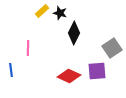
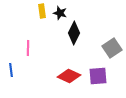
yellow rectangle: rotated 56 degrees counterclockwise
purple square: moved 1 px right, 5 px down
